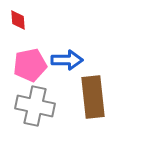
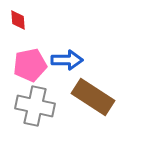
brown rectangle: rotated 51 degrees counterclockwise
